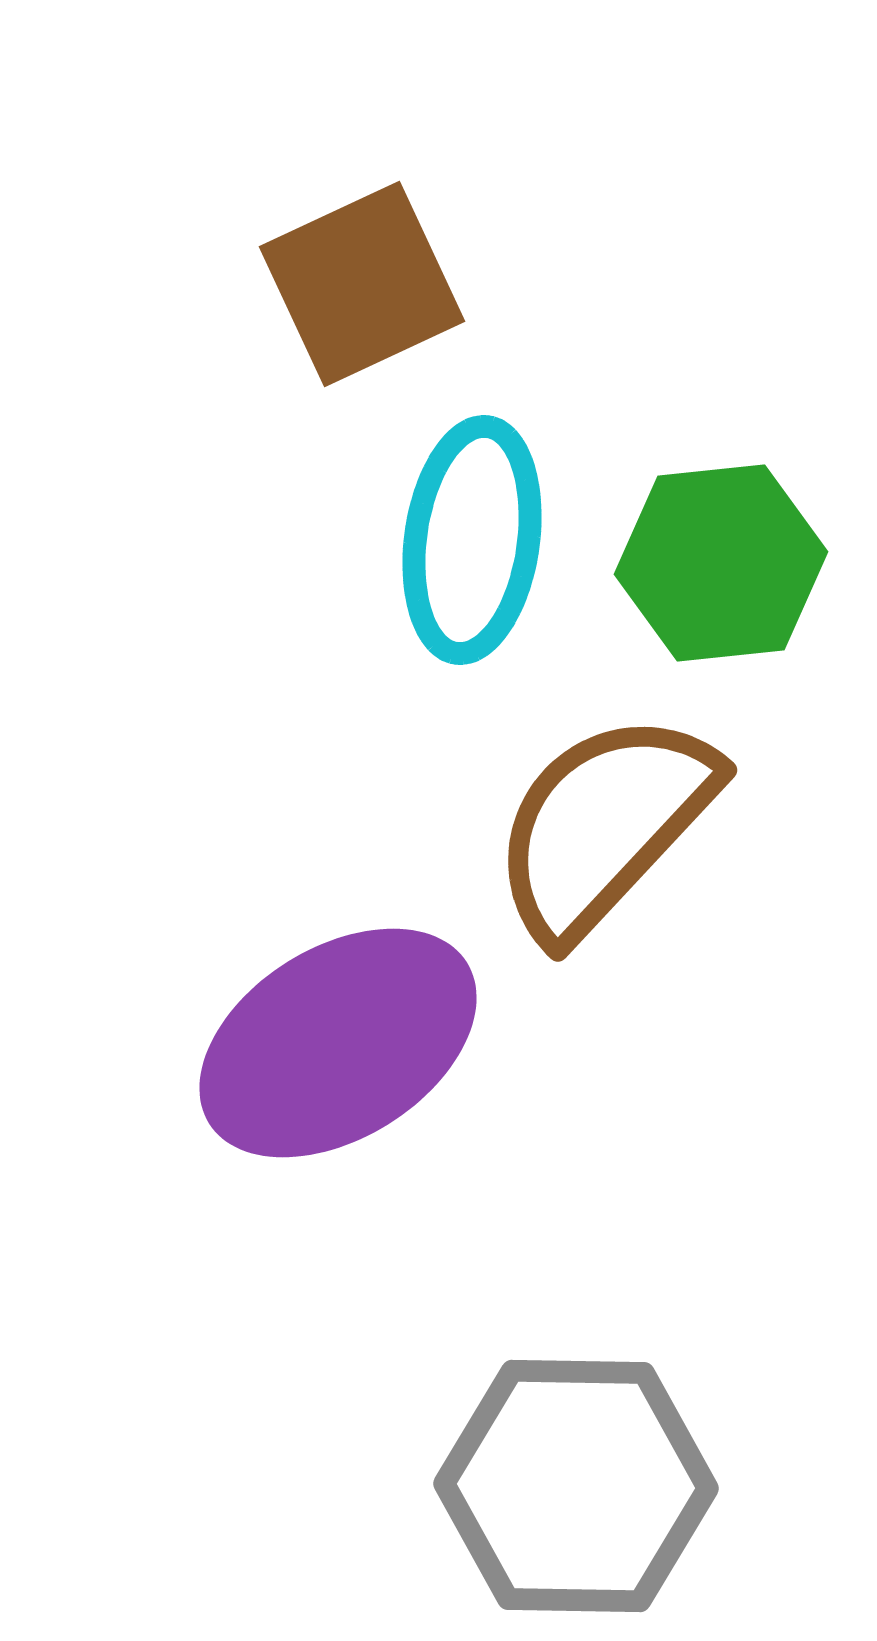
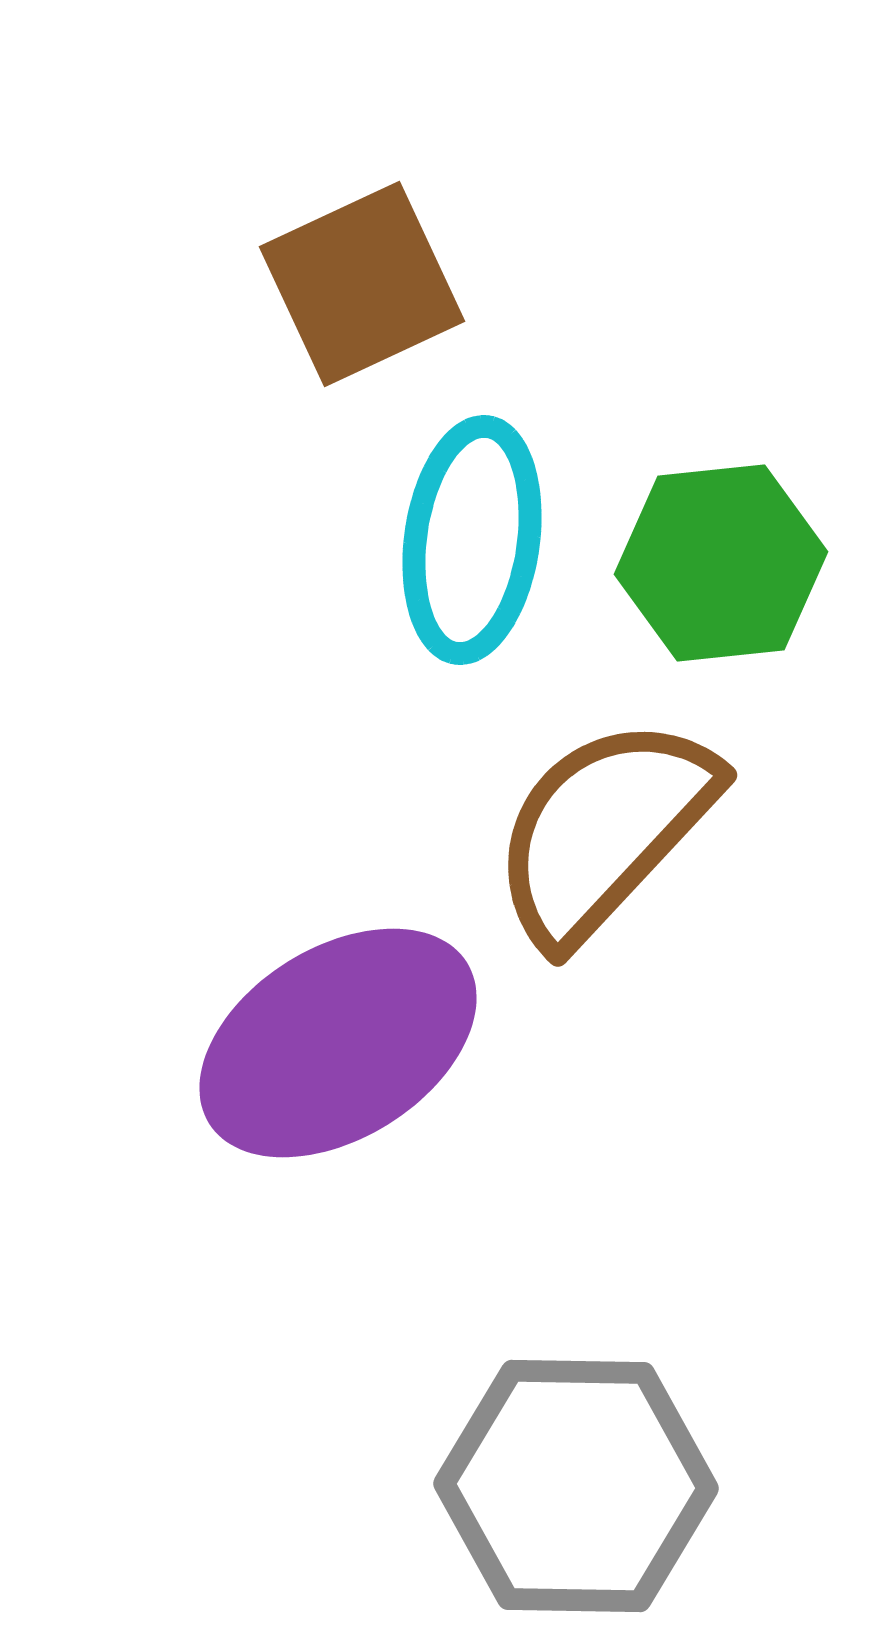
brown semicircle: moved 5 px down
